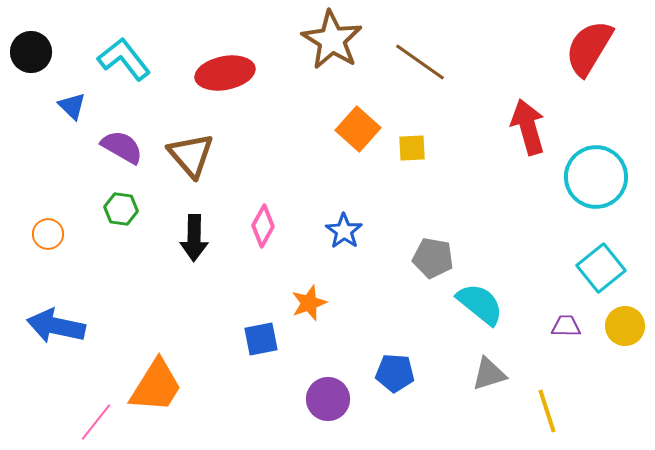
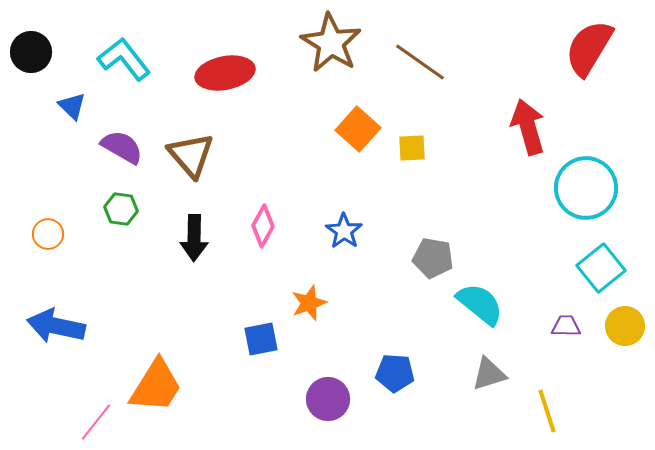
brown star: moved 1 px left, 3 px down
cyan circle: moved 10 px left, 11 px down
